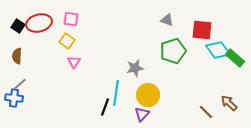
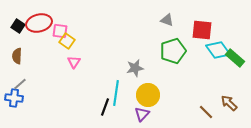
pink square: moved 11 px left, 12 px down
